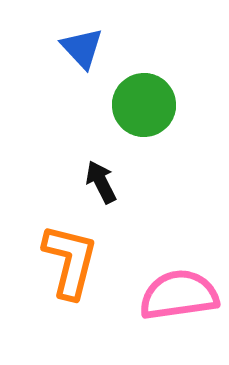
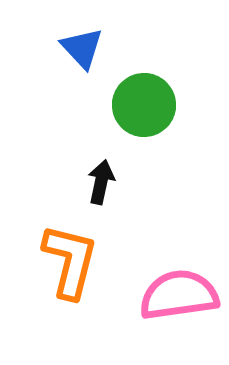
black arrow: rotated 39 degrees clockwise
